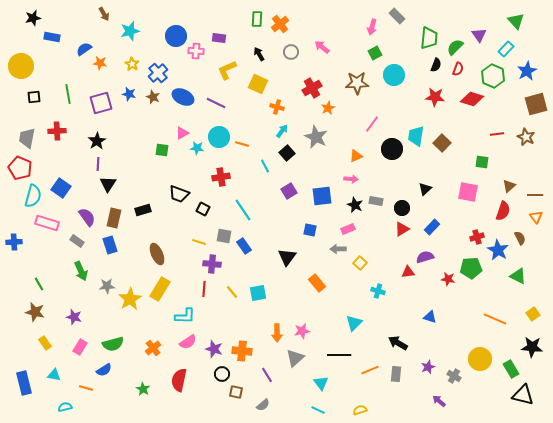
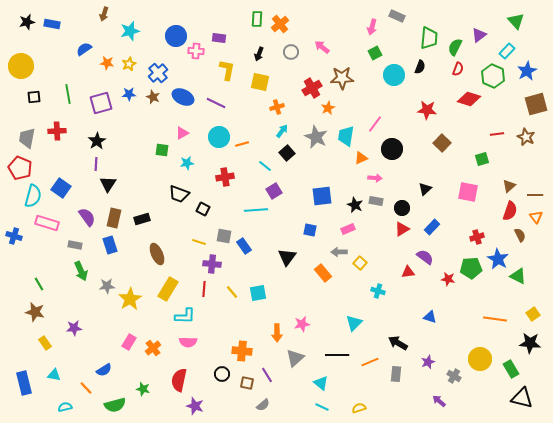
brown arrow at (104, 14): rotated 48 degrees clockwise
gray rectangle at (397, 16): rotated 21 degrees counterclockwise
black star at (33, 18): moved 6 px left, 4 px down
purple triangle at (479, 35): rotated 28 degrees clockwise
blue rectangle at (52, 37): moved 13 px up
green semicircle at (455, 47): rotated 18 degrees counterclockwise
cyan rectangle at (506, 49): moved 1 px right, 2 px down
black arrow at (259, 54): rotated 128 degrees counterclockwise
orange star at (100, 63): moved 7 px right
yellow star at (132, 64): moved 3 px left; rotated 16 degrees clockwise
black semicircle at (436, 65): moved 16 px left, 2 px down
yellow L-shape at (227, 70): rotated 125 degrees clockwise
brown star at (357, 83): moved 15 px left, 5 px up
yellow square at (258, 84): moved 2 px right, 2 px up; rotated 12 degrees counterclockwise
blue star at (129, 94): rotated 16 degrees counterclockwise
red star at (435, 97): moved 8 px left, 13 px down
red diamond at (472, 99): moved 3 px left
orange cross at (277, 107): rotated 32 degrees counterclockwise
pink line at (372, 124): moved 3 px right
cyan trapezoid at (416, 136): moved 70 px left
orange line at (242, 144): rotated 32 degrees counterclockwise
cyan star at (197, 148): moved 10 px left, 15 px down; rotated 16 degrees counterclockwise
orange triangle at (356, 156): moved 5 px right, 2 px down
green square at (482, 162): moved 3 px up; rotated 24 degrees counterclockwise
purple line at (98, 164): moved 2 px left
cyan line at (265, 166): rotated 24 degrees counterclockwise
red cross at (221, 177): moved 4 px right
pink arrow at (351, 179): moved 24 px right, 1 px up
purple square at (289, 191): moved 15 px left
black rectangle at (143, 210): moved 1 px left, 9 px down
cyan line at (243, 210): moved 13 px right; rotated 60 degrees counterclockwise
red semicircle at (503, 211): moved 7 px right
brown semicircle at (520, 238): moved 3 px up
gray rectangle at (77, 241): moved 2 px left, 4 px down; rotated 24 degrees counterclockwise
blue cross at (14, 242): moved 6 px up; rotated 21 degrees clockwise
gray arrow at (338, 249): moved 1 px right, 3 px down
blue star at (498, 250): moved 9 px down
purple semicircle at (425, 257): rotated 54 degrees clockwise
orange rectangle at (317, 283): moved 6 px right, 10 px up
yellow rectangle at (160, 289): moved 8 px right
purple star at (74, 317): moved 11 px down; rotated 21 degrees counterclockwise
orange line at (495, 319): rotated 15 degrees counterclockwise
pink star at (302, 331): moved 7 px up
pink semicircle at (188, 342): rotated 36 degrees clockwise
green semicircle at (113, 344): moved 2 px right, 61 px down
pink rectangle at (80, 347): moved 49 px right, 5 px up
black star at (532, 347): moved 2 px left, 4 px up
purple star at (214, 349): moved 19 px left, 57 px down
black line at (339, 355): moved 2 px left
purple star at (428, 367): moved 5 px up
orange line at (370, 370): moved 8 px up
cyan triangle at (321, 383): rotated 14 degrees counterclockwise
orange line at (86, 388): rotated 32 degrees clockwise
green star at (143, 389): rotated 16 degrees counterclockwise
brown square at (236, 392): moved 11 px right, 9 px up
black triangle at (523, 395): moved 1 px left, 3 px down
cyan line at (318, 410): moved 4 px right, 3 px up
yellow semicircle at (360, 410): moved 1 px left, 2 px up
